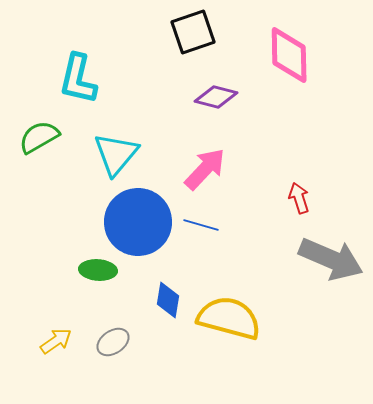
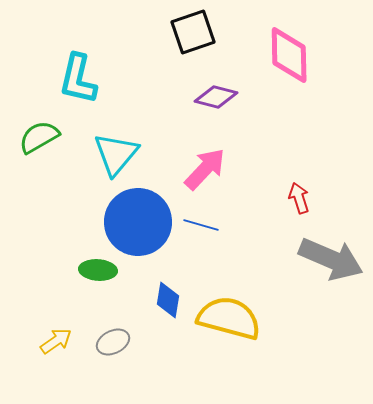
gray ellipse: rotated 8 degrees clockwise
